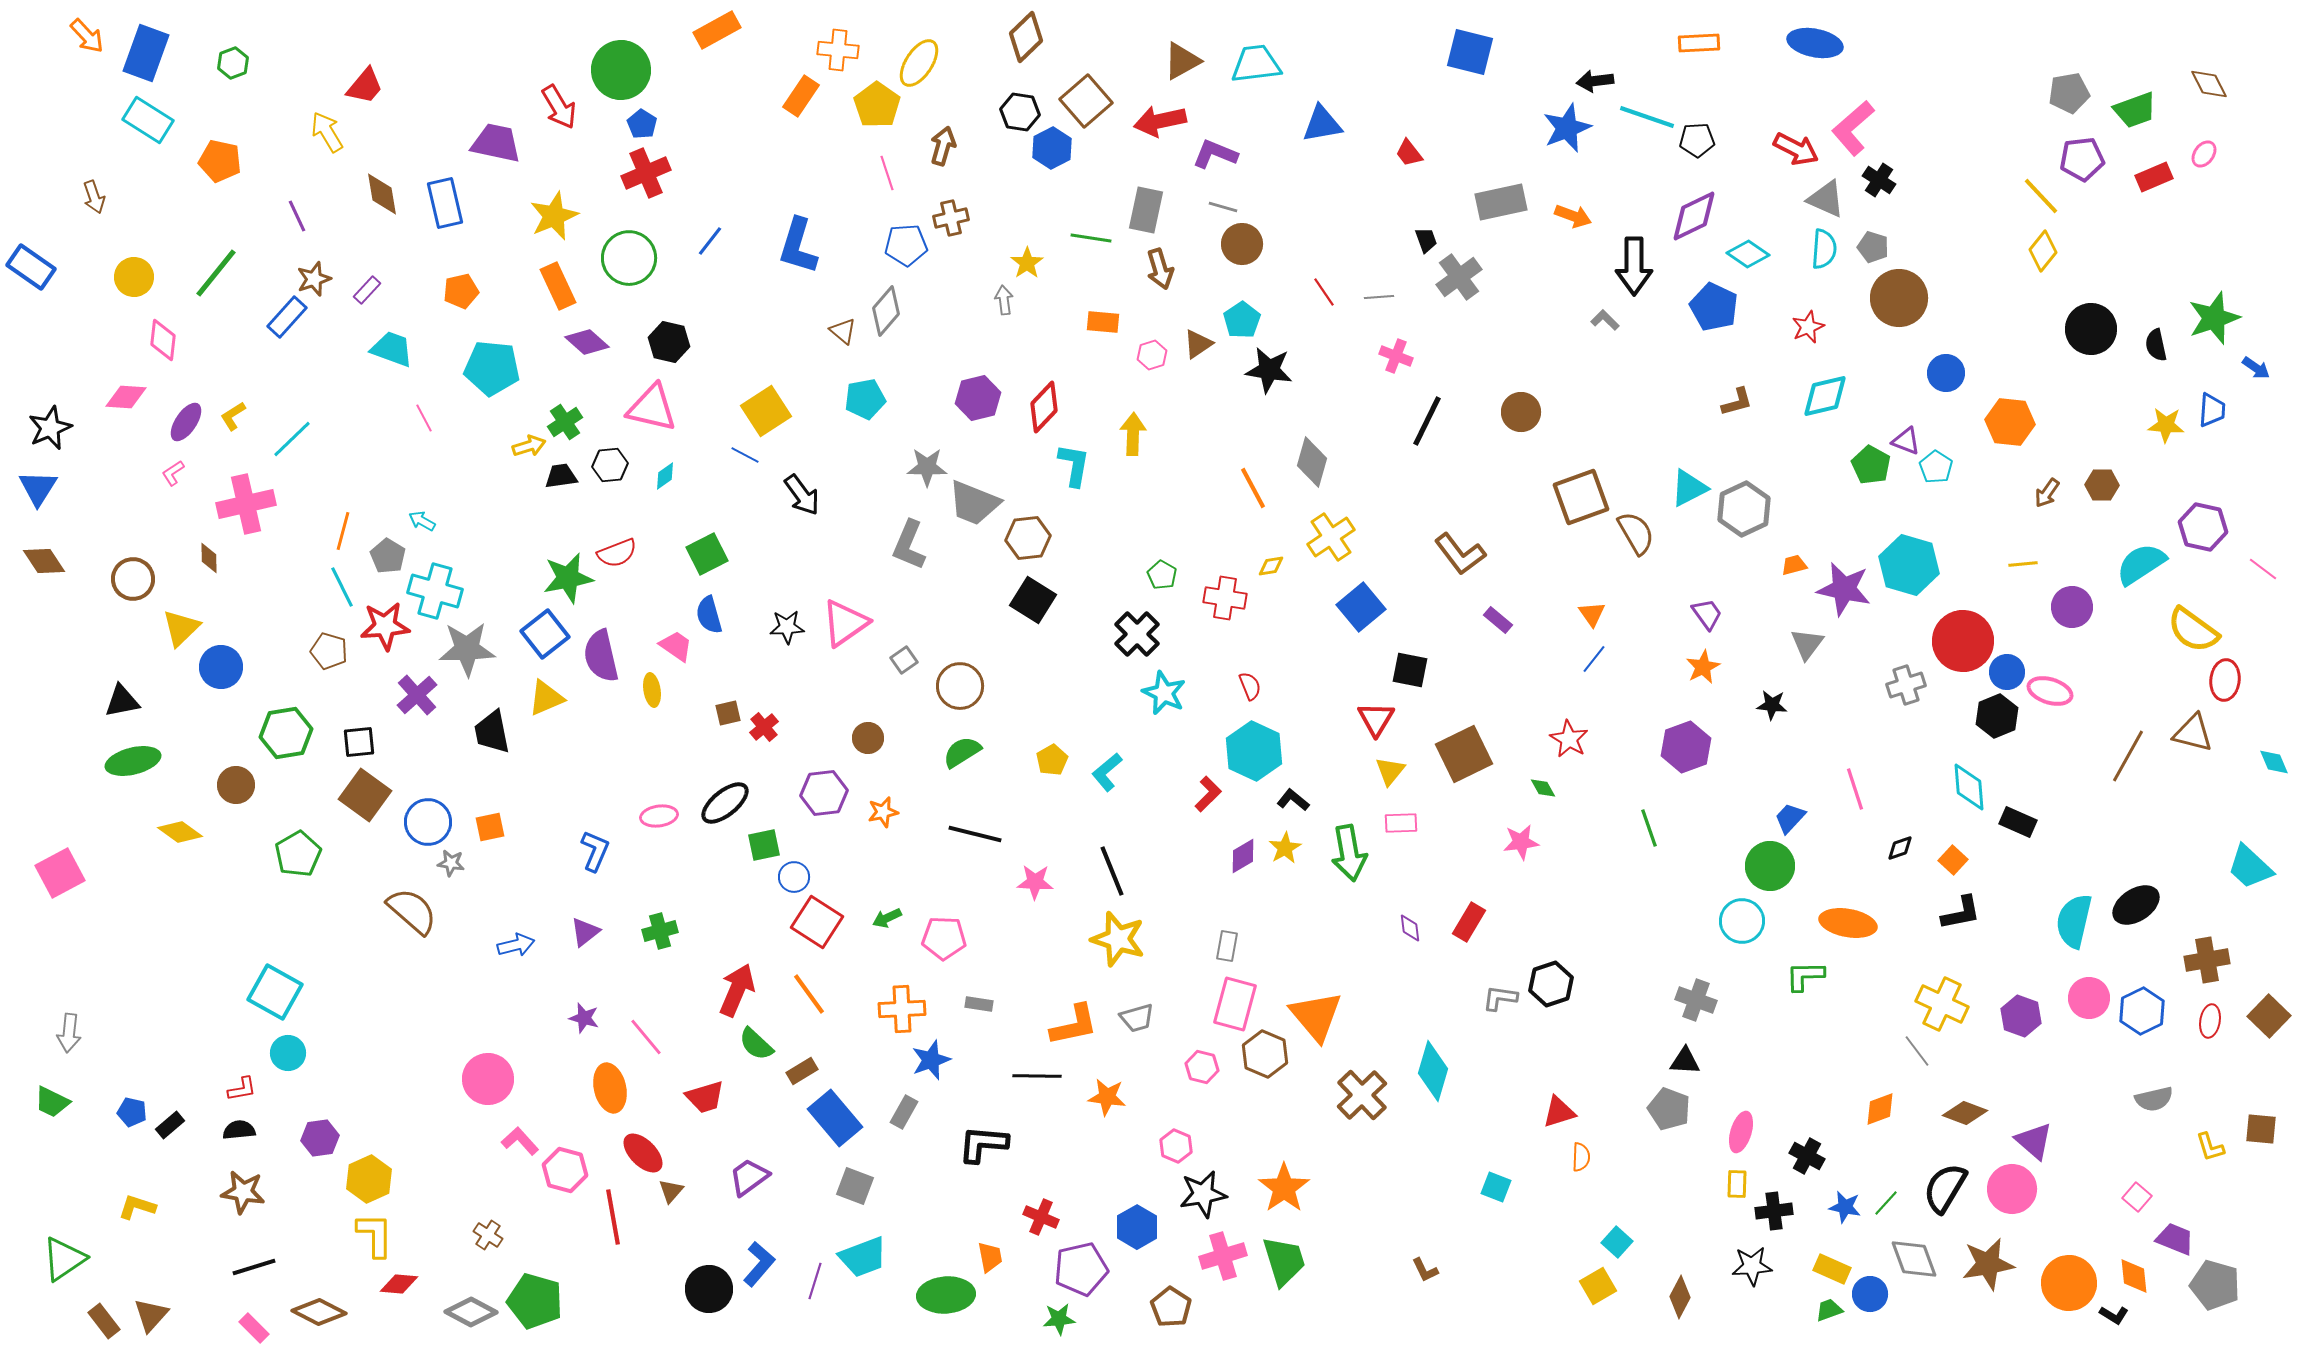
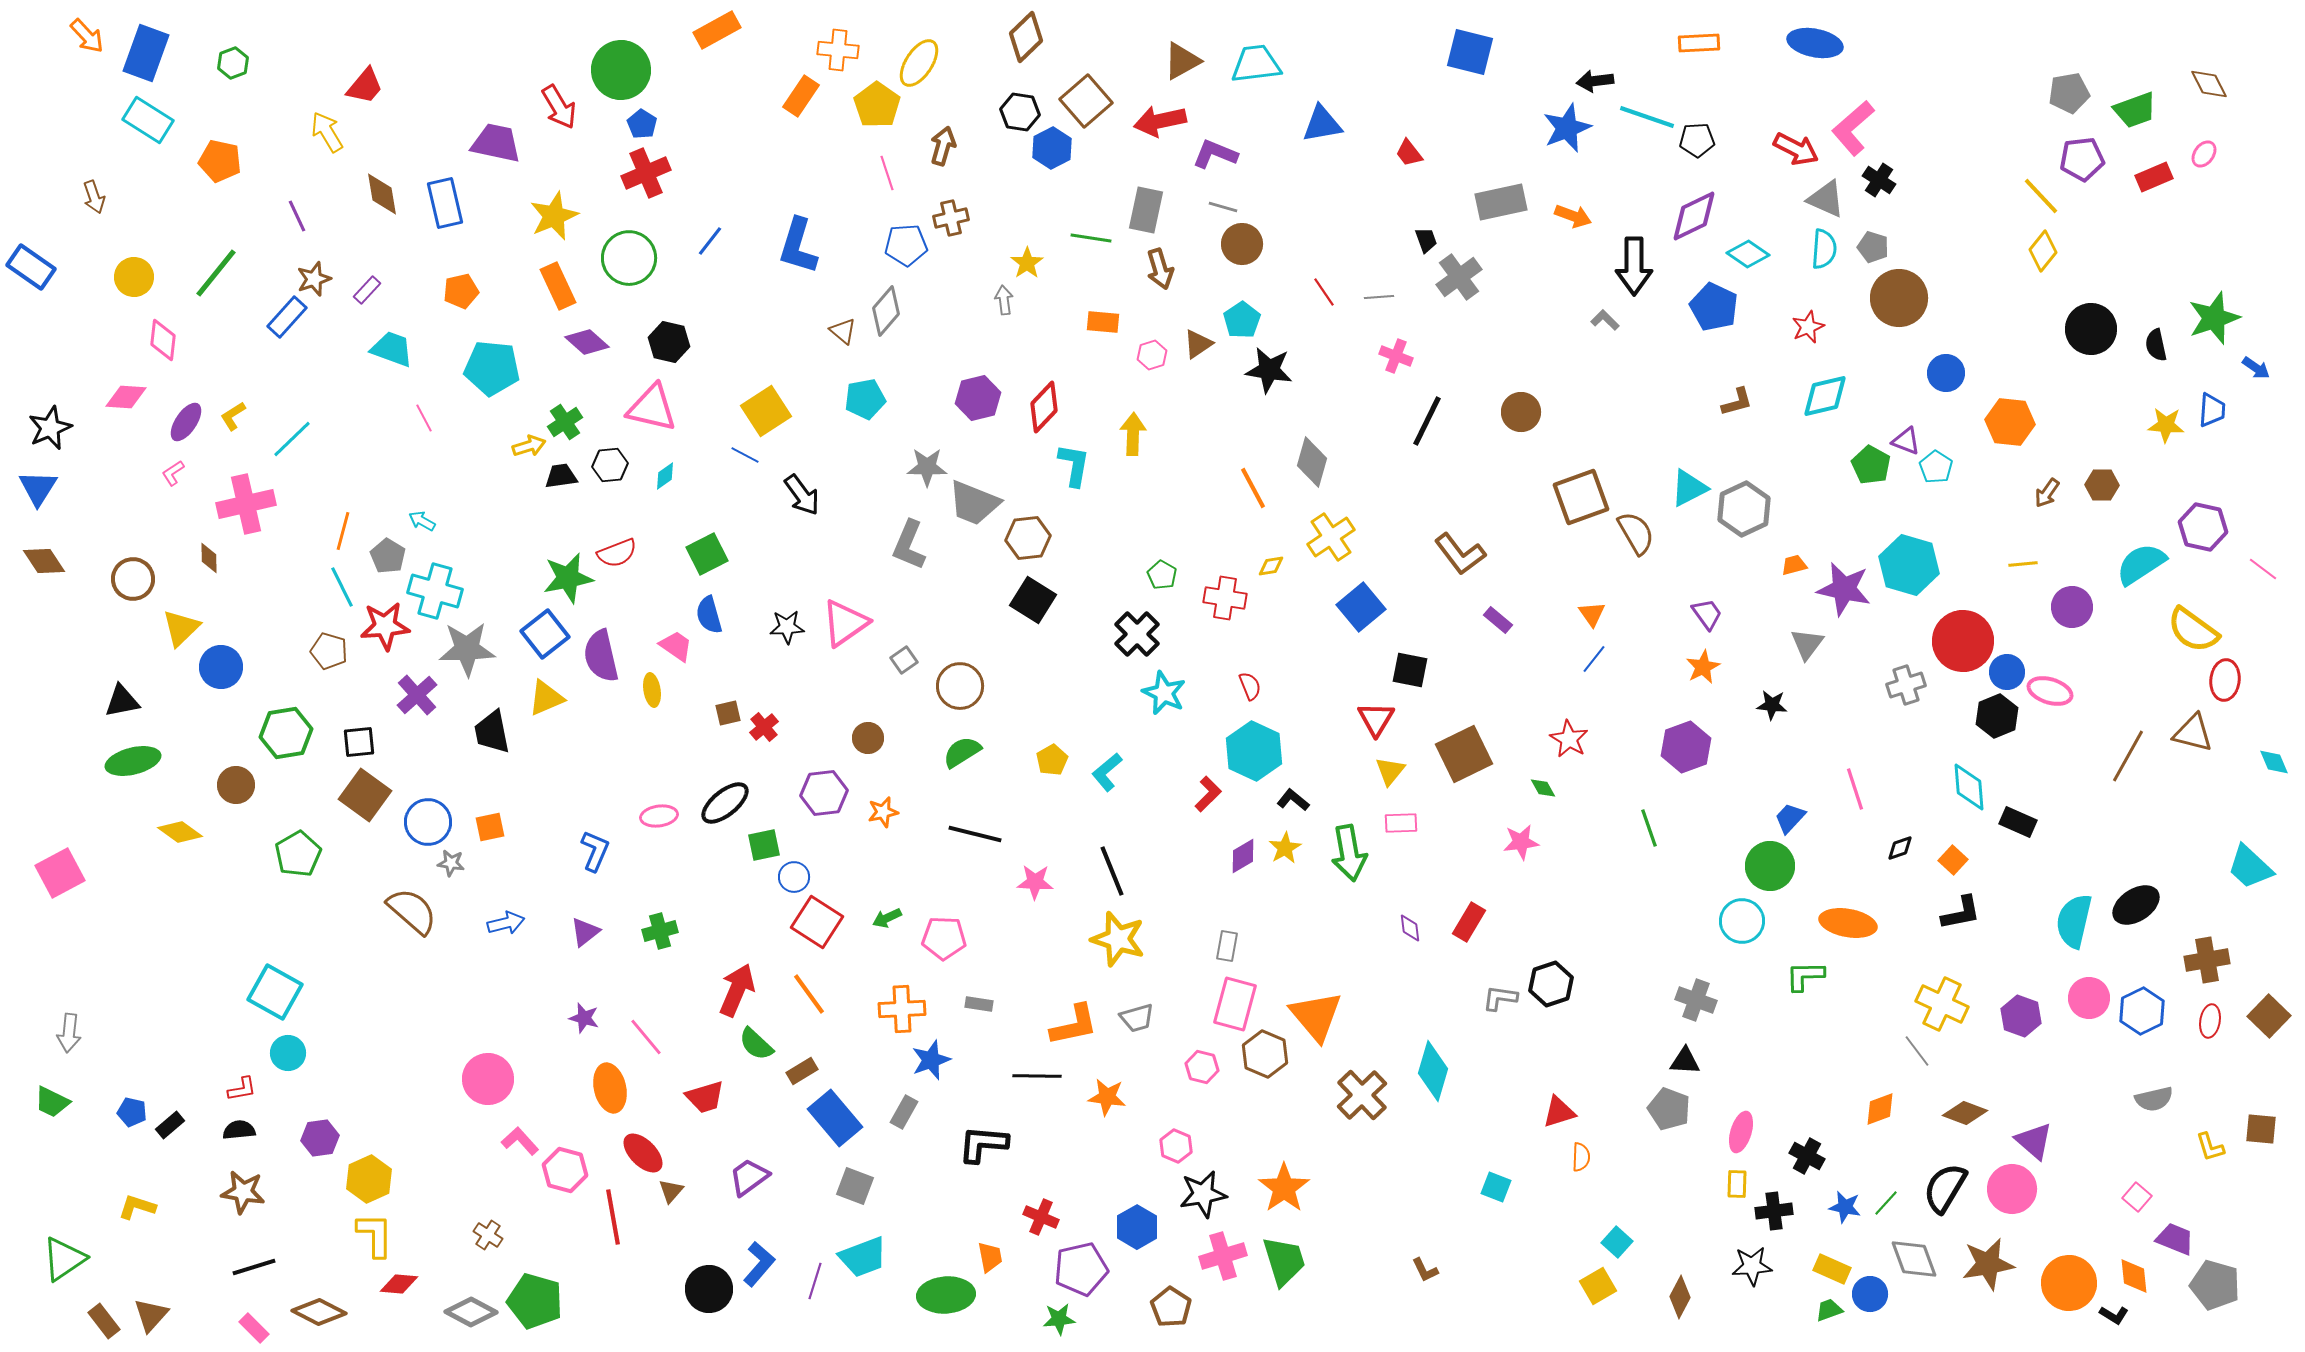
blue arrow at (516, 945): moved 10 px left, 22 px up
